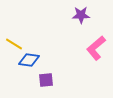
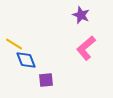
purple star: rotated 24 degrees clockwise
pink L-shape: moved 10 px left
blue diamond: moved 3 px left; rotated 60 degrees clockwise
